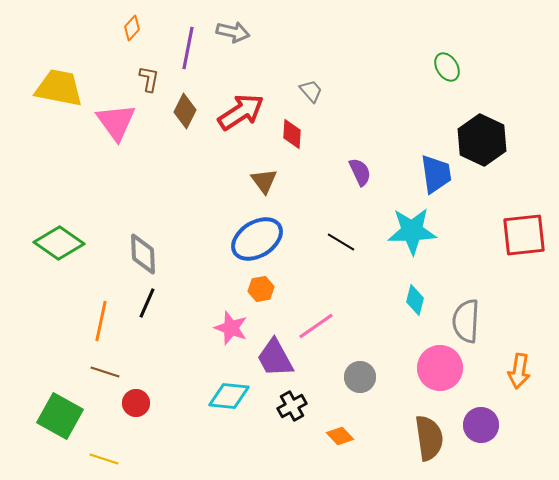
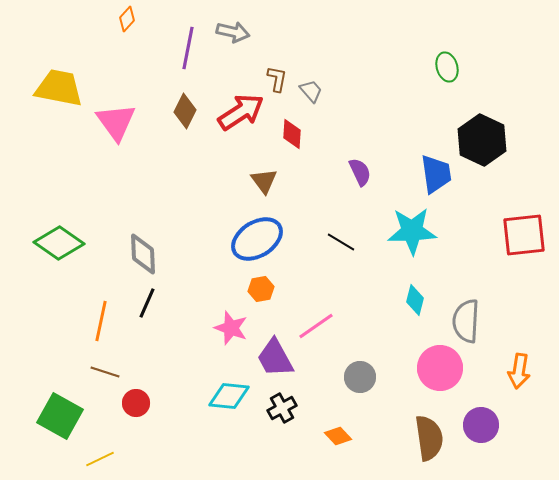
orange diamond at (132, 28): moved 5 px left, 9 px up
green ellipse at (447, 67): rotated 16 degrees clockwise
brown L-shape at (149, 79): moved 128 px right
black cross at (292, 406): moved 10 px left, 2 px down
orange diamond at (340, 436): moved 2 px left
yellow line at (104, 459): moved 4 px left; rotated 44 degrees counterclockwise
